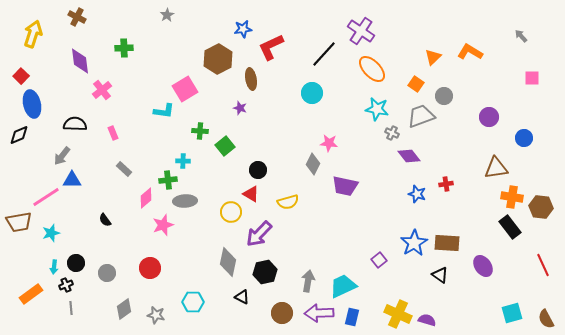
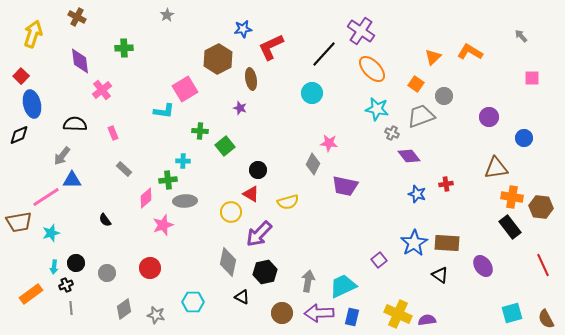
purple semicircle at (427, 320): rotated 24 degrees counterclockwise
